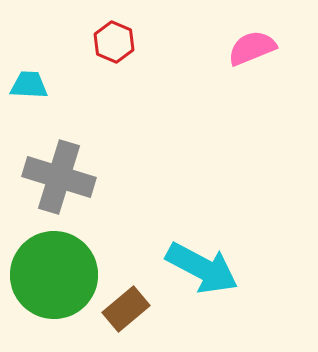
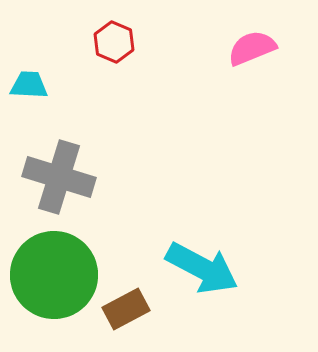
brown rectangle: rotated 12 degrees clockwise
